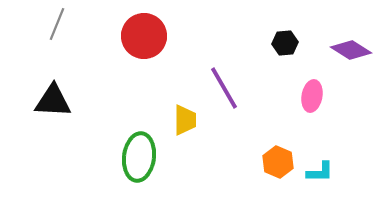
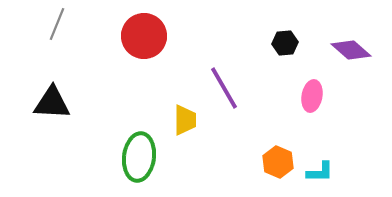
purple diamond: rotated 9 degrees clockwise
black triangle: moved 1 px left, 2 px down
